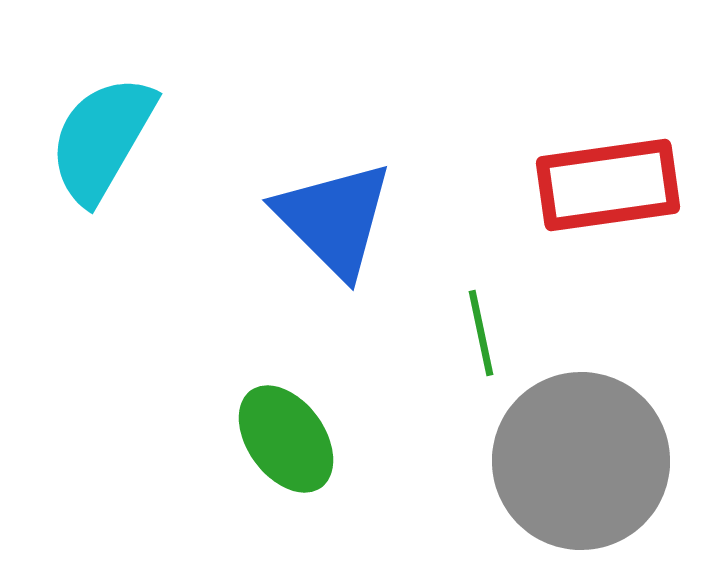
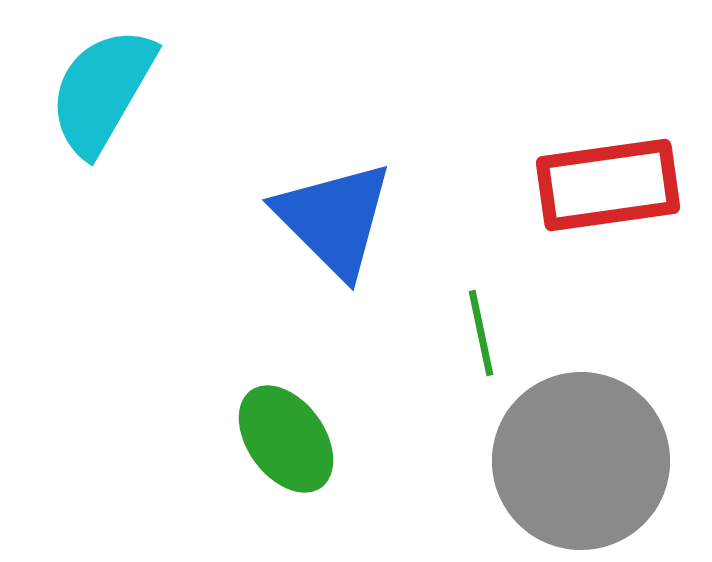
cyan semicircle: moved 48 px up
